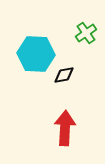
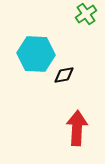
green cross: moved 19 px up
red arrow: moved 12 px right
